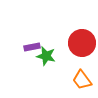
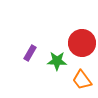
purple rectangle: moved 2 px left, 6 px down; rotated 49 degrees counterclockwise
green star: moved 11 px right, 5 px down; rotated 12 degrees counterclockwise
